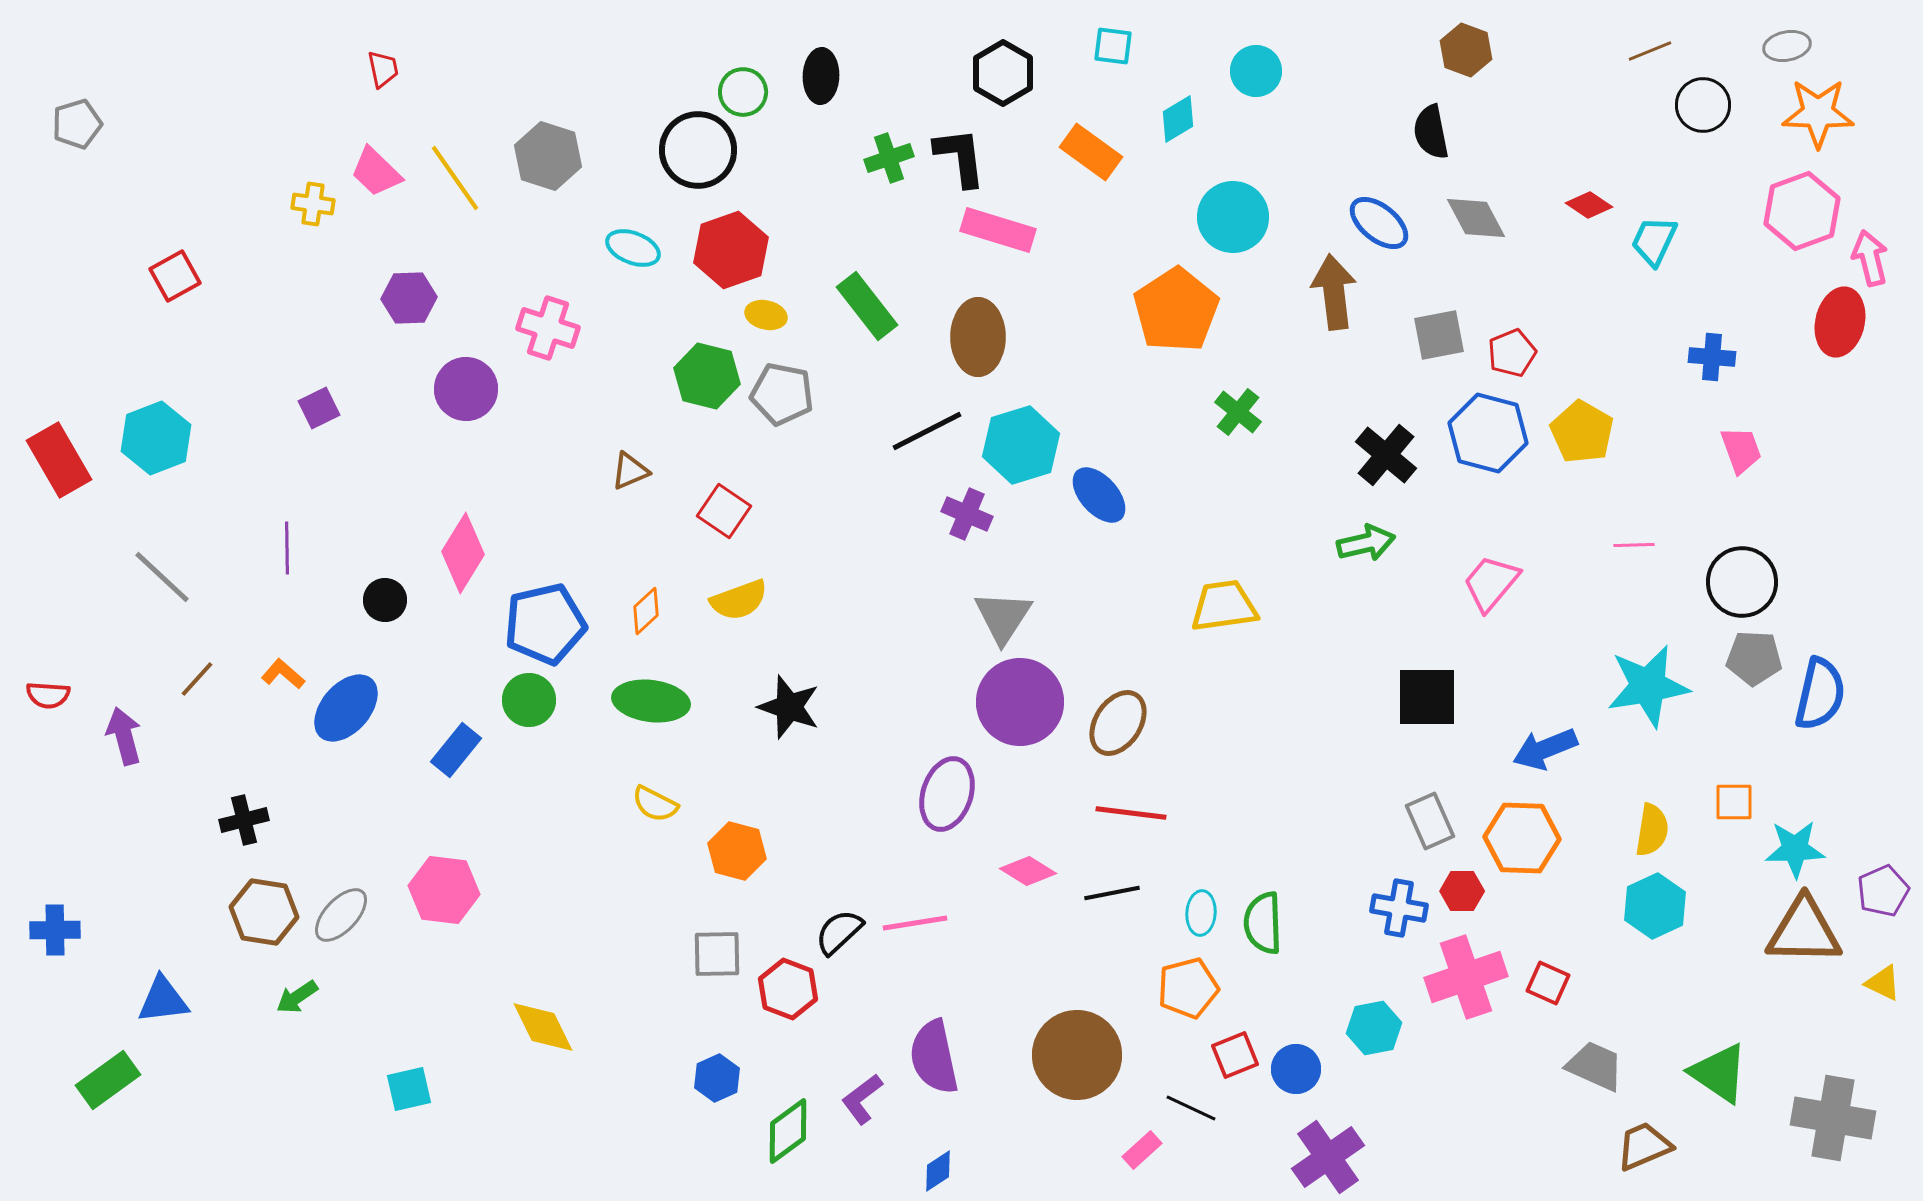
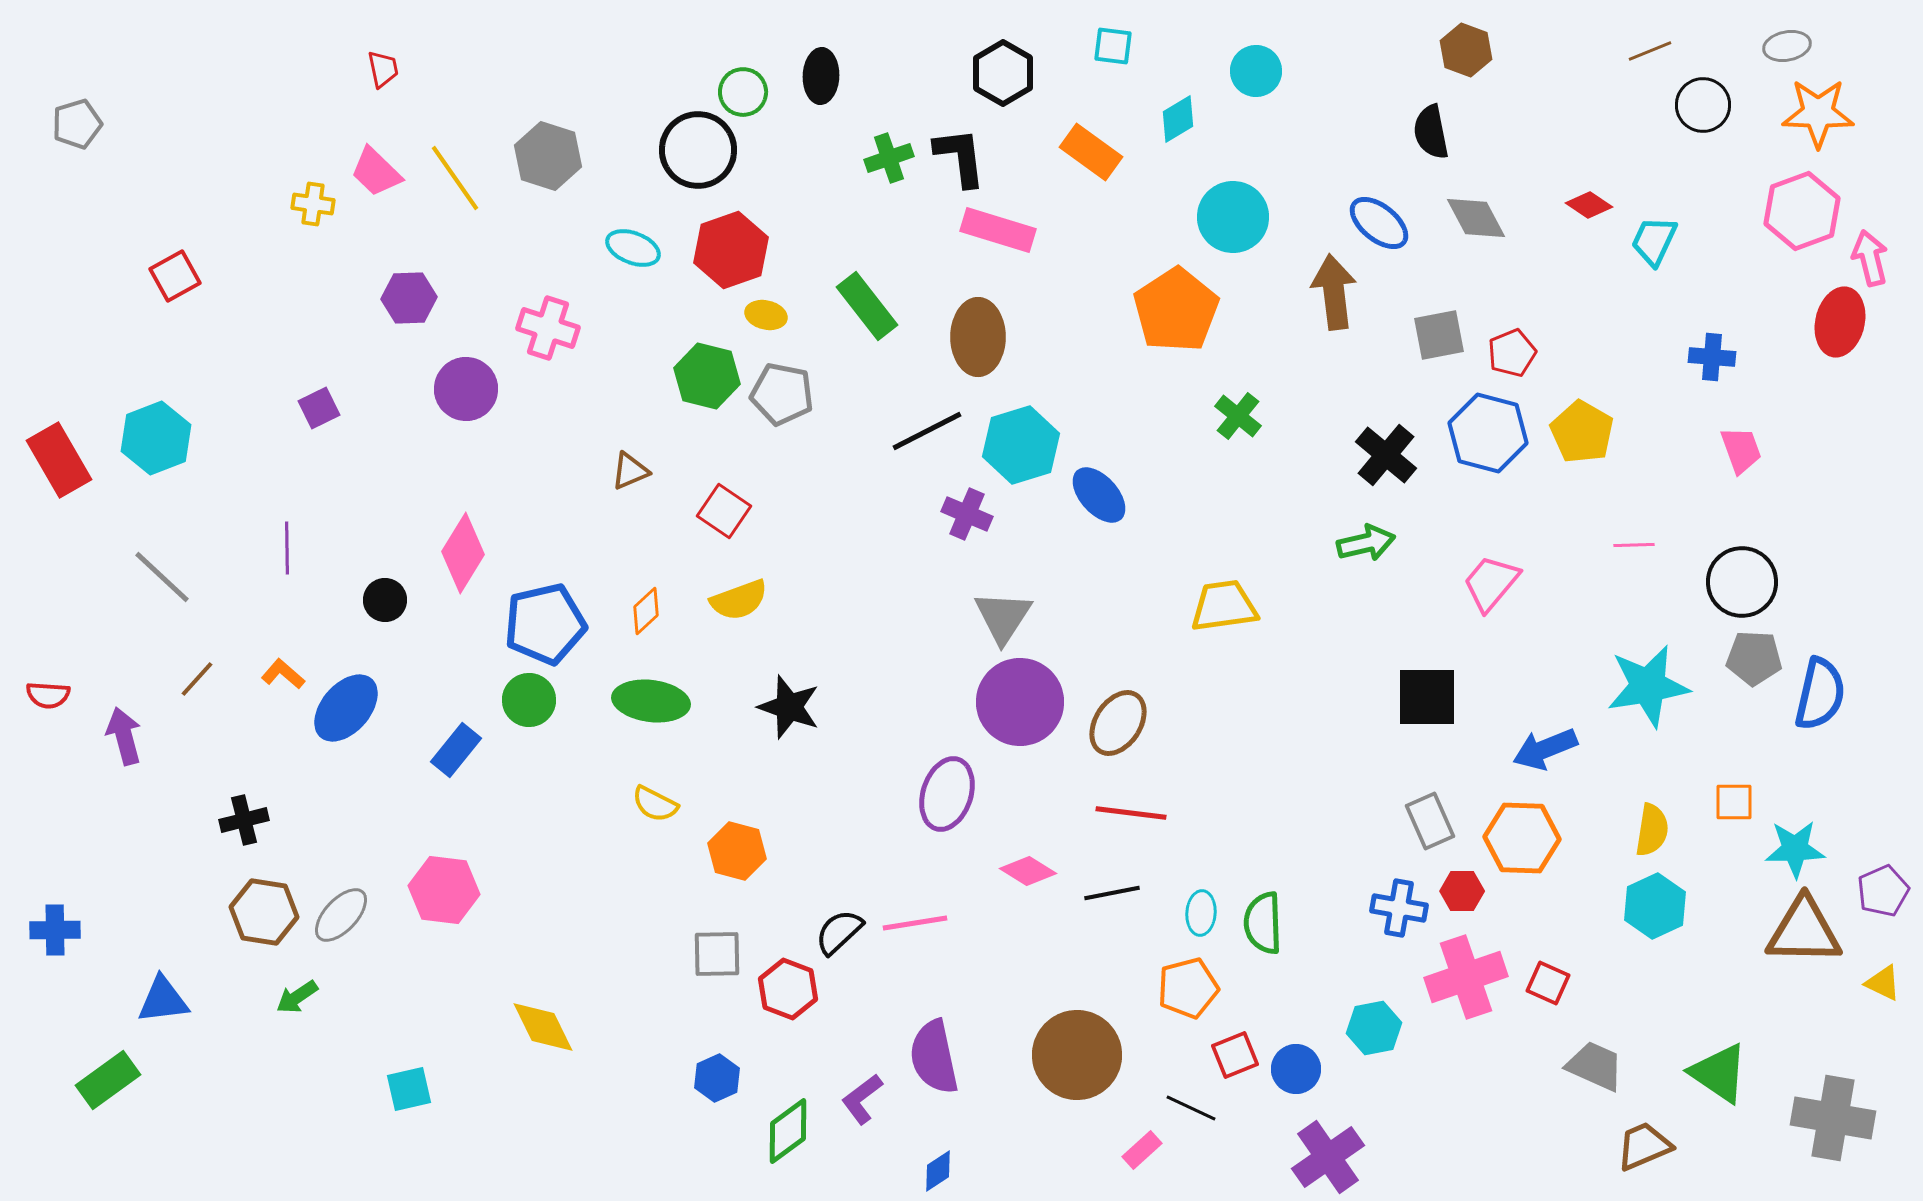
green cross at (1238, 412): moved 4 px down
